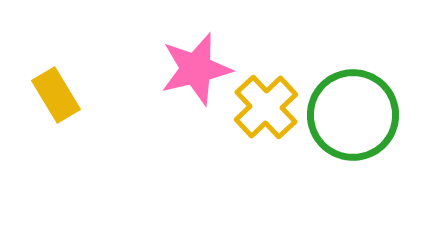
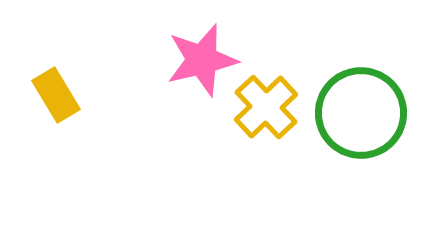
pink star: moved 6 px right, 9 px up
green circle: moved 8 px right, 2 px up
